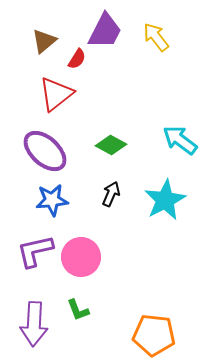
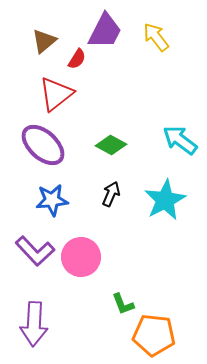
purple ellipse: moved 2 px left, 6 px up
purple L-shape: rotated 120 degrees counterclockwise
green L-shape: moved 45 px right, 6 px up
